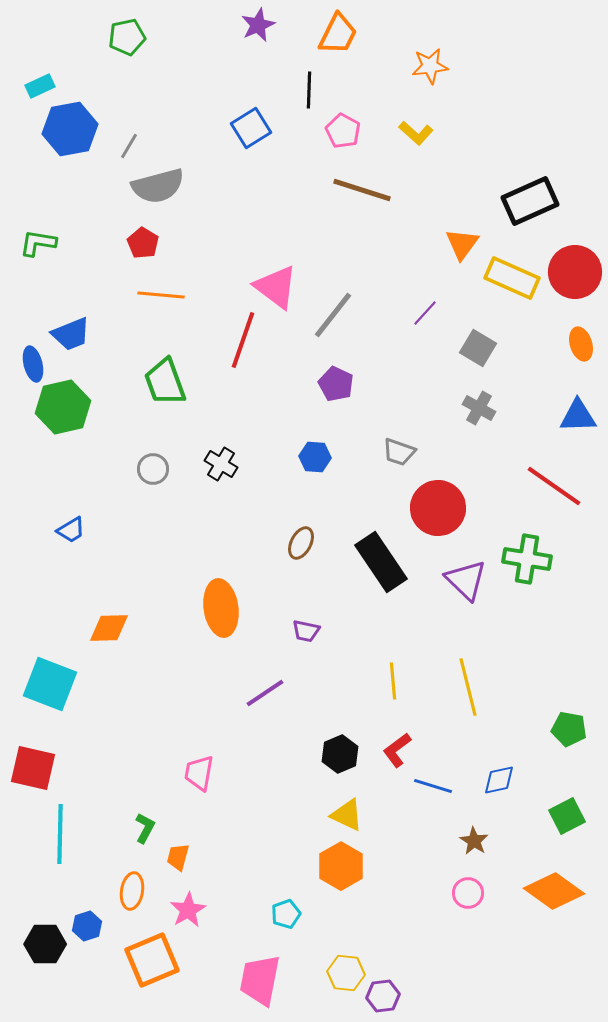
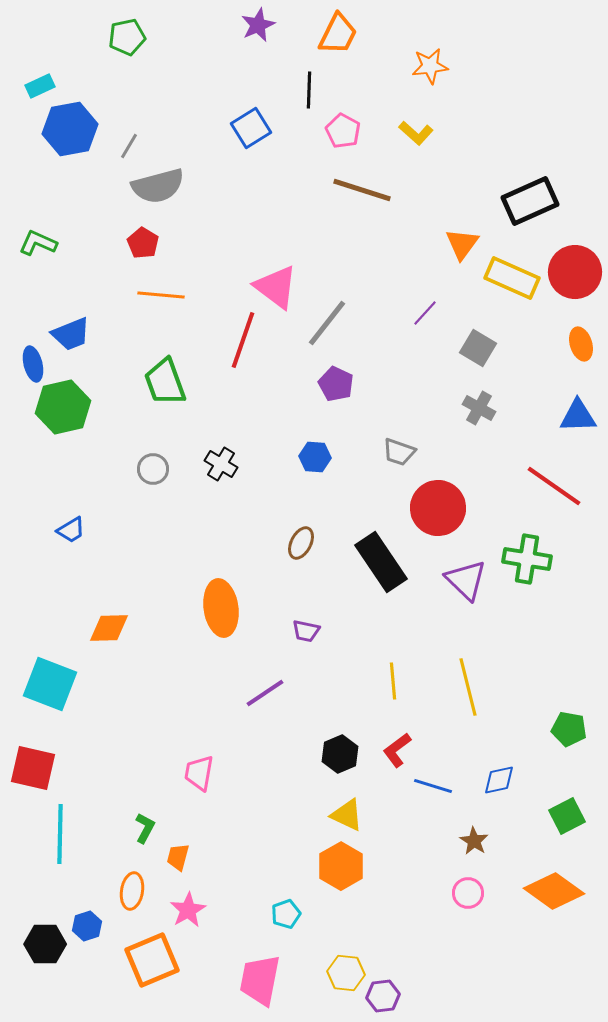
green L-shape at (38, 243): rotated 15 degrees clockwise
gray line at (333, 315): moved 6 px left, 8 px down
